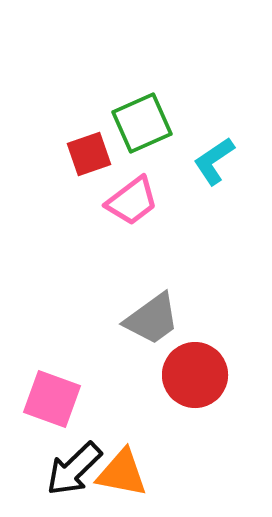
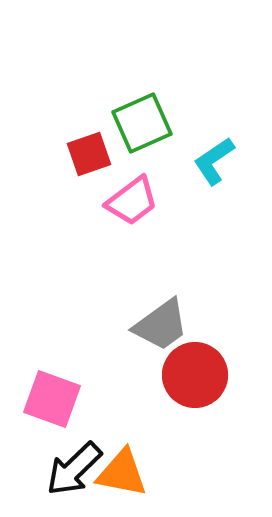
gray trapezoid: moved 9 px right, 6 px down
